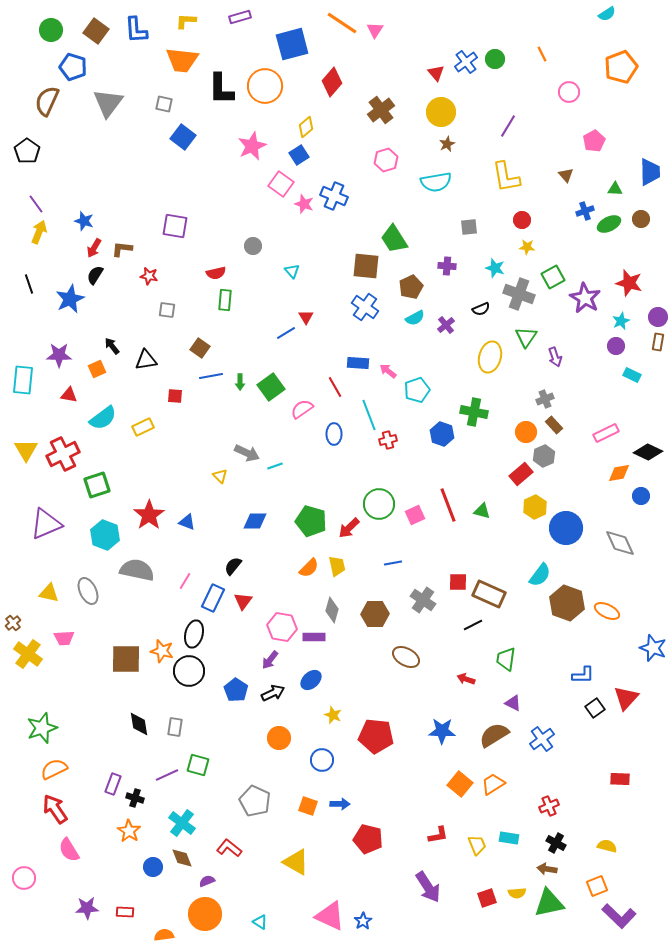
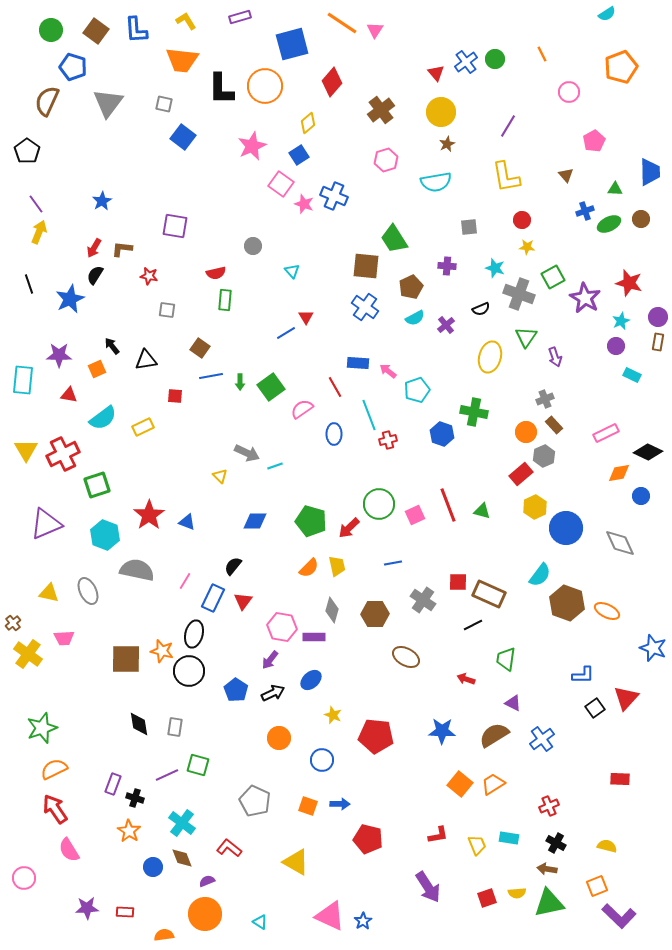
yellow L-shape at (186, 21): rotated 55 degrees clockwise
yellow diamond at (306, 127): moved 2 px right, 4 px up
blue star at (84, 221): moved 18 px right, 20 px up; rotated 24 degrees clockwise
